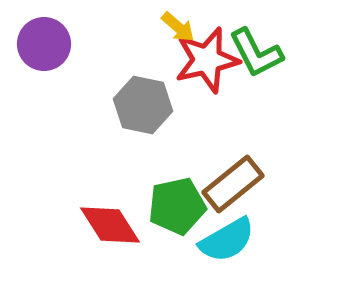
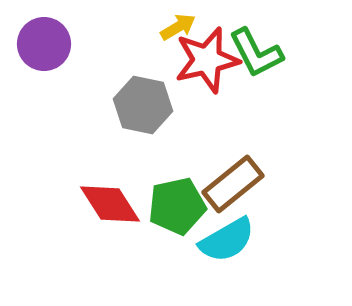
yellow arrow: rotated 72 degrees counterclockwise
red diamond: moved 21 px up
